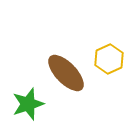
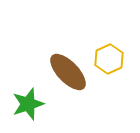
brown ellipse: moved 2 px right, 1 px up
